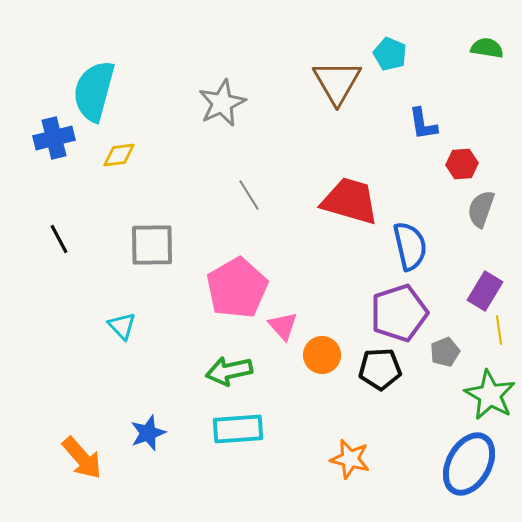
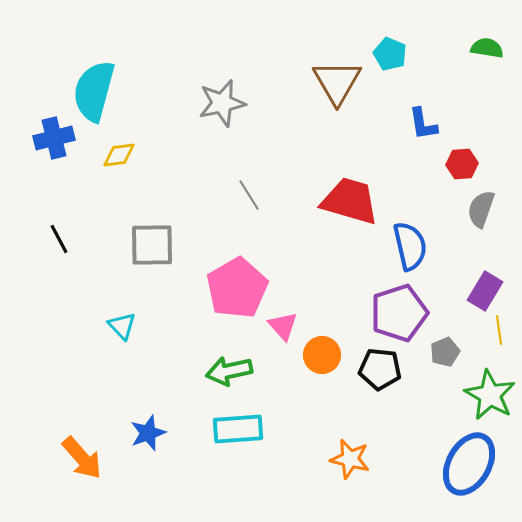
gray star: rotated 12 degrees clockwise
black pentagon: rotated 9 degrees clockwise
